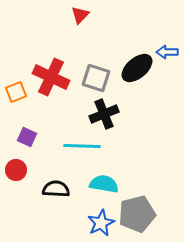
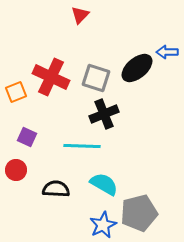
cyan semicircle: rotated 20 degrees clockwise
gray pentagon: moved 2 px right, 1 px up
blue star: moved 2 px right, 2 px down
